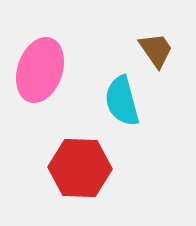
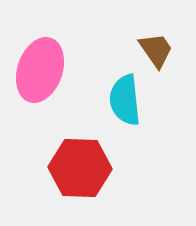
cyan semicircle: moved 3 px right, 1 px up; rotated 9 degrees clockwise
